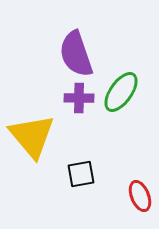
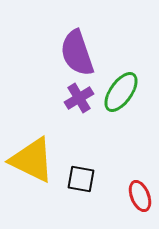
purple semicircle: moved 1 px right, 1 px up
purple cross: rotated 32 degrees counterclockwise
yellow triangle: moved 24 px down; rotated 24 degrees counterclockwise
black square: moved 5 px down; rotated 20 degrees clockwise
